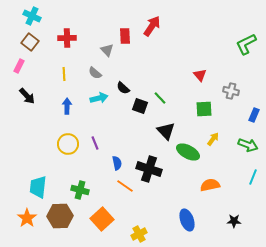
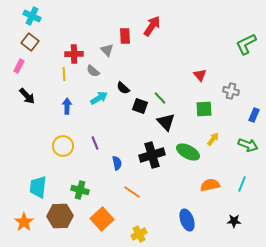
red cross: moved 7 px right, 16 px down
gray semicircle: moved 2 px left, 2 px up
cyan arrow: rotated 18 degrees counterclockwise
black triangle: moved 9 px up
yellow circle: moved 5 px left, 2 px down
black cross: moved 3 px right, 14 px up; rotated 35 degrees counterclockwise
cyan line: moved 11 px left, 7 px down
orange line: moved 7 px right, 6 px down
orange star: moved 3 px left, 4 px down
